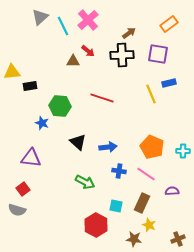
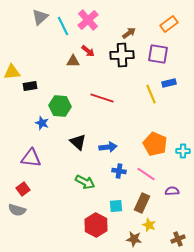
orange pentagon: moved 3 px right, 3 px up
cyan square: rotated 16 degrees counterclockwise
